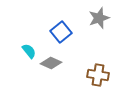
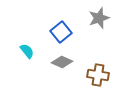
cyan semicircle: moved 2 px left
gray diamond: moved 11 px right, 1 px up
